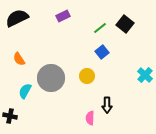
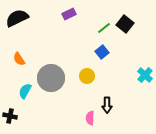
purple rectangle: moved 6 px right, 2 px up
green line: moved 4 px right
